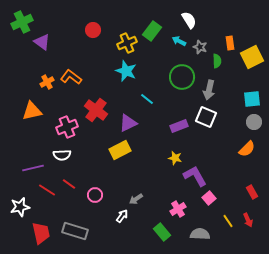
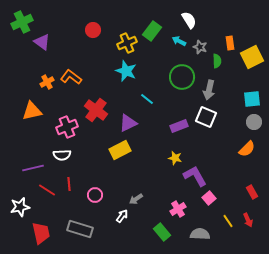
red line at (69, 184): rotated 48 degrees clockwise
gray rectangle at (75, 231): moved 5 px right, 2 px up
